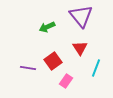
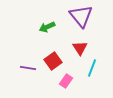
cyan line: moved 4 px left
